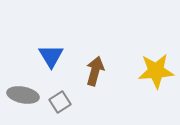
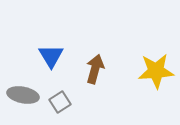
brown arrow: moved 2 px up
